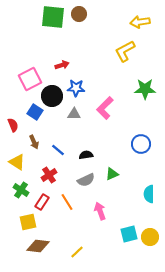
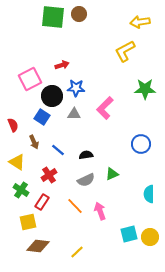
blue square: moved 7 px right, 5 px down
orange line: moved 8 px right, 4 px down; rotated 12 degrees counterclockwise
